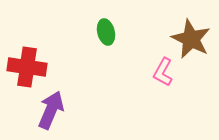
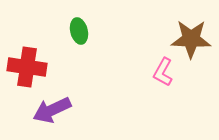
green ellipse: moved 27 px left, 1 px up
brown star: rotated 24 degrees counterclockwise
purple arrow: moved 1 px right; rotated 138 degrees counterclockwise
